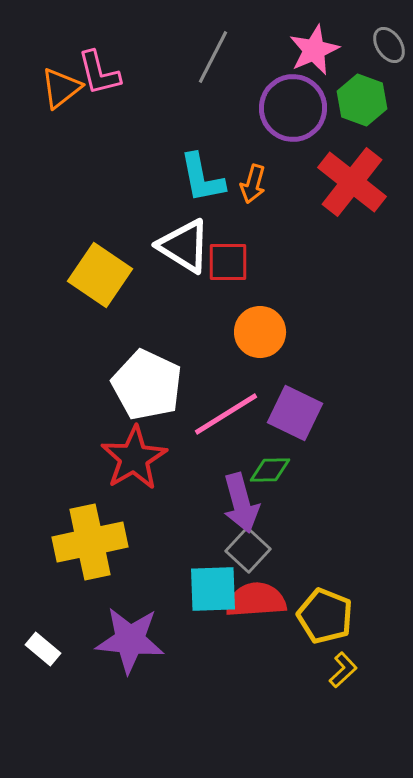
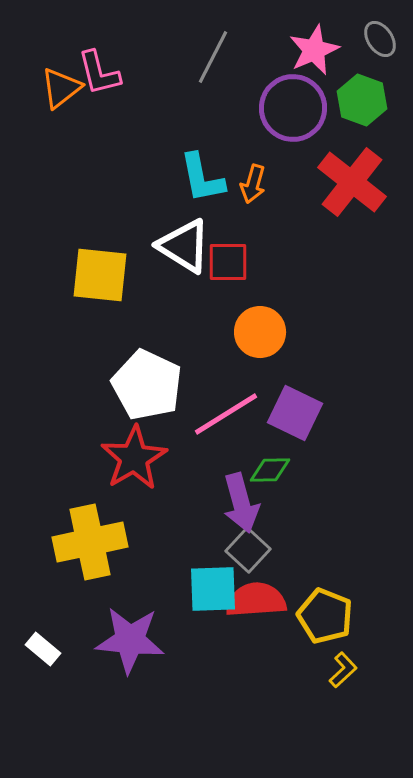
gray ellipse: moved 9 px left, 6 px up
yellow square: rotated 28 degrees counterclockwise
